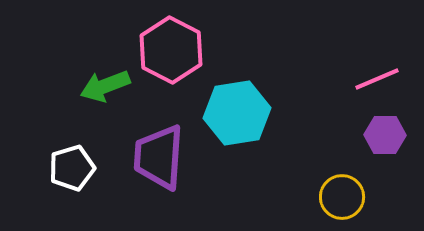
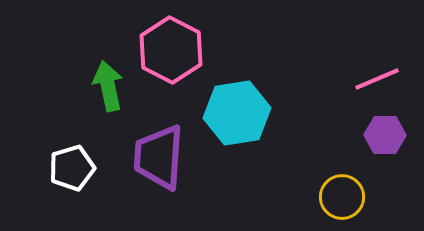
green arrow: moved 3 px right; rotated 99 degrees clockwise
